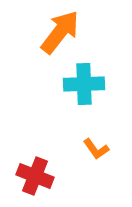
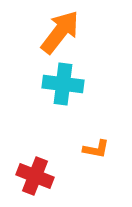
cyan cross: moved 21 px left; rotated 9 degrees clockwise
orange L-shape: rotated 44 degrees counterclockwise
